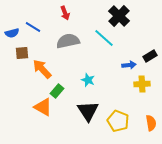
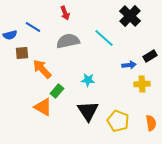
black cross: moved 11 px right
blue semicircle: moved 2 px left, 2 px down
cyan star: rotated 16 degrees counterclockwise
